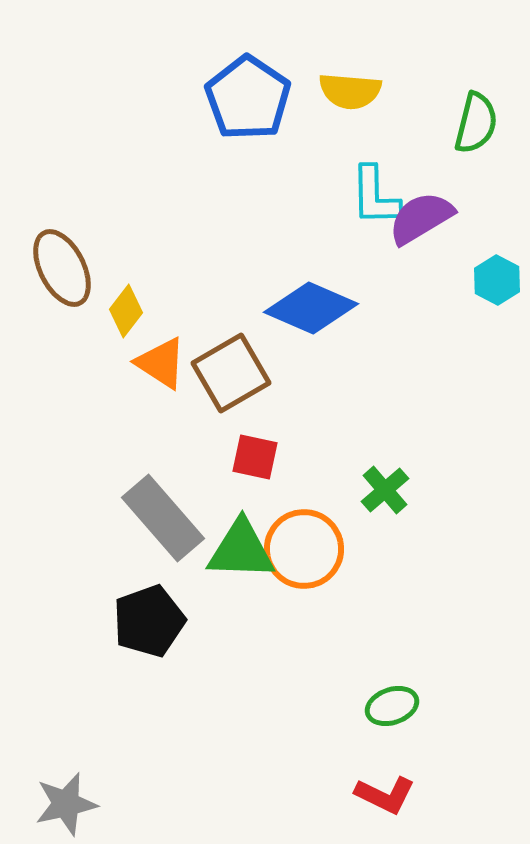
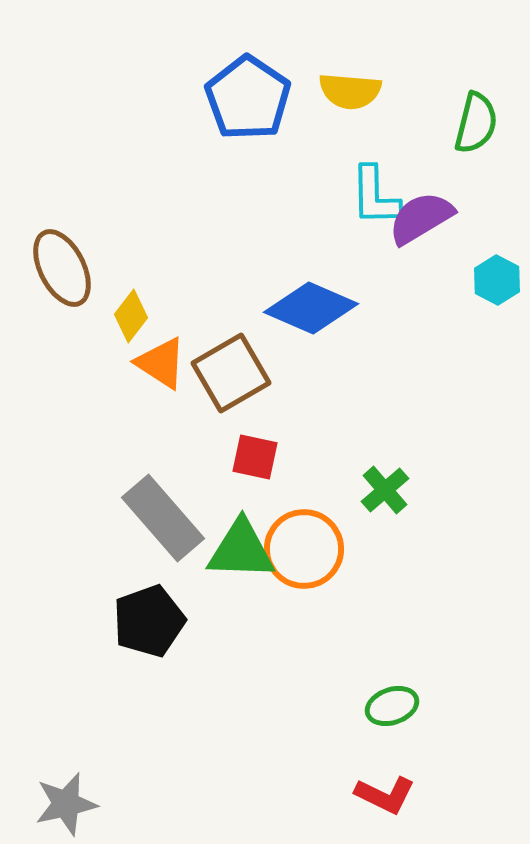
yellow diamond: moved 5 px right, 5 px down
